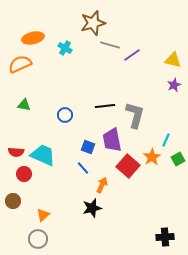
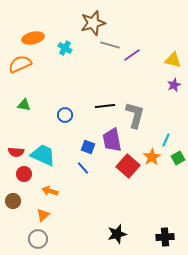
green square: moved 1 px up
orange arrow: moved 52 px left, 6 px down; rotated 98 degrees counterclockwise
black star: moved 25 px right, 26 px down
